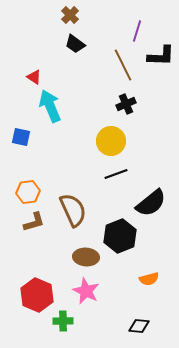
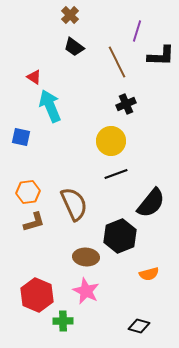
black trapezoid: moved 1 px left, 3 px down
brown line: moved 6 px left, 3 px up
black semicircle: rotated 12 degrees counterclockwise
brown semicircle: moved 1 px right, 6 px up
orange semicircle: moved 5 px up
black diamond: rotated 10 degrees clockwise
